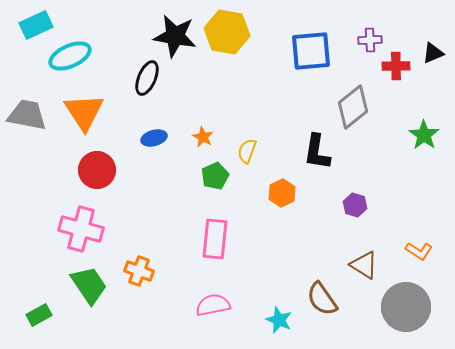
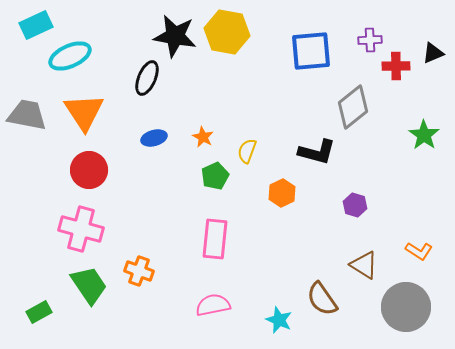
black L-shape: rotated 84 degrees counterclockwise
red circle: moved 8 px left
green rectangle: moved 3 px up
